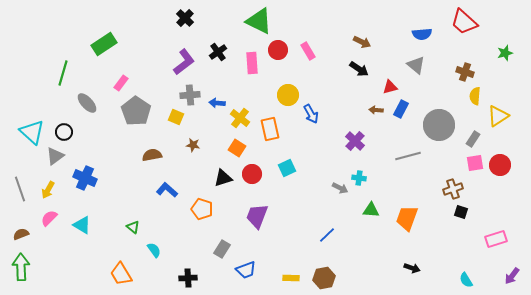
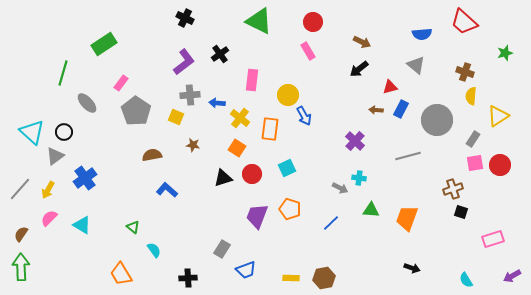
black cross at (185, 18): rotated 18 degrees counterclockwise
red circle at (278, 50): moved 35 px right, 28 px up
black cross at (218, 52): moved 2 px right, 2 px down
pink rectangle at (252, 63): moved 17 px down; rotated 10 degrees clockwise
black arrow at (359, 69): rotated 108 degrees clockwise
yellow semicircle at (475, 96): moved 4 px left
blue arrow at (311, 114): moved 7 px left, 2 px down
gray circle at (439, 125): moved 2 px left, 5 px up
orange rectangle at (270, 129): rotated 20 degrees clockwise
blue cross at (85, 178): rotated 30 degrees clockwise
gray line at (20, 189): rotated 60 degrees clockwise
orange pentagon at (202, 209): moved 88 px right
brown semicircle at (21, 234): rotated 35 degrees counterclockwise
blue line at (327, 235): moved 4 px right, 12 px up
pink rectangle at (496, 239): moved 3 px left
purple arrow at (512, 276): rotated 24 degrees clockwise
